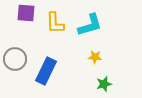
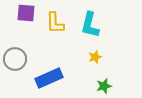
cyan L-shape: rotated 120 degrees clockwise
yellow star: rotated 24 degrees counterclockwise
blue rectangle: moved 3 px right, 7 px down; rotated 40 degrees clockwise
green star: moved 2 px down
